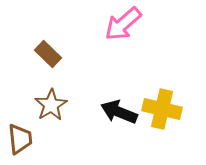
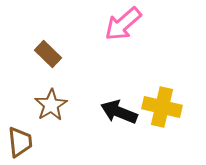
yellow cross: moved 2 px up
brown trapezoid: moved 3 px down
